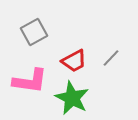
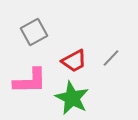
pink L-shape: rotated 9 degrees counterclockwise
